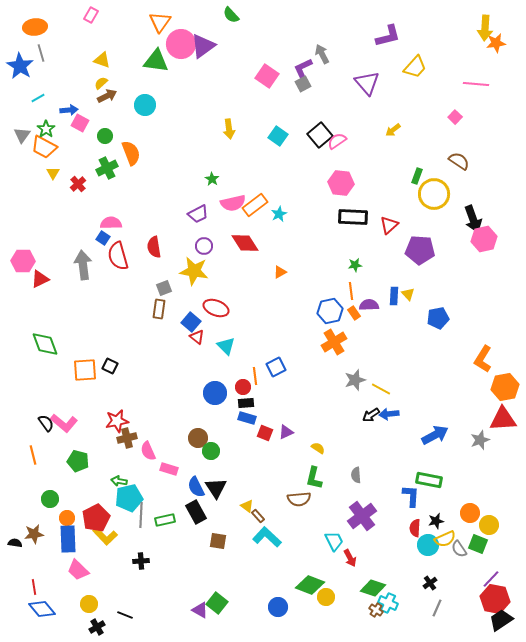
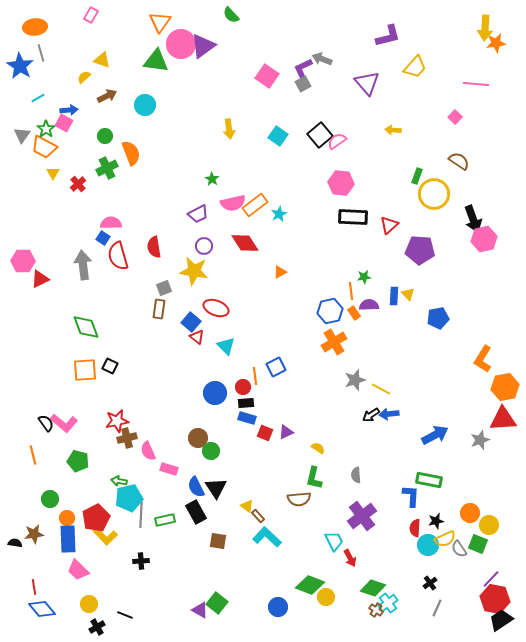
gray arrow at (322, 54): moved 5 px down; rotated 42 degrees counterclockwise
yellow semicircle at (101, 83): moved 17 px left, 6 px up
pink square at (80, 123): moved 16 px left
yellow arrow at (393, 130): rotated 42 degrees clockwise
green star at (355, 265): moved 9 px right, 12 px down
green diamond at (45, 344): moved 41 px right, 17 px up
cyan cross at (388, 603): rotated 30 degrees clockwise
